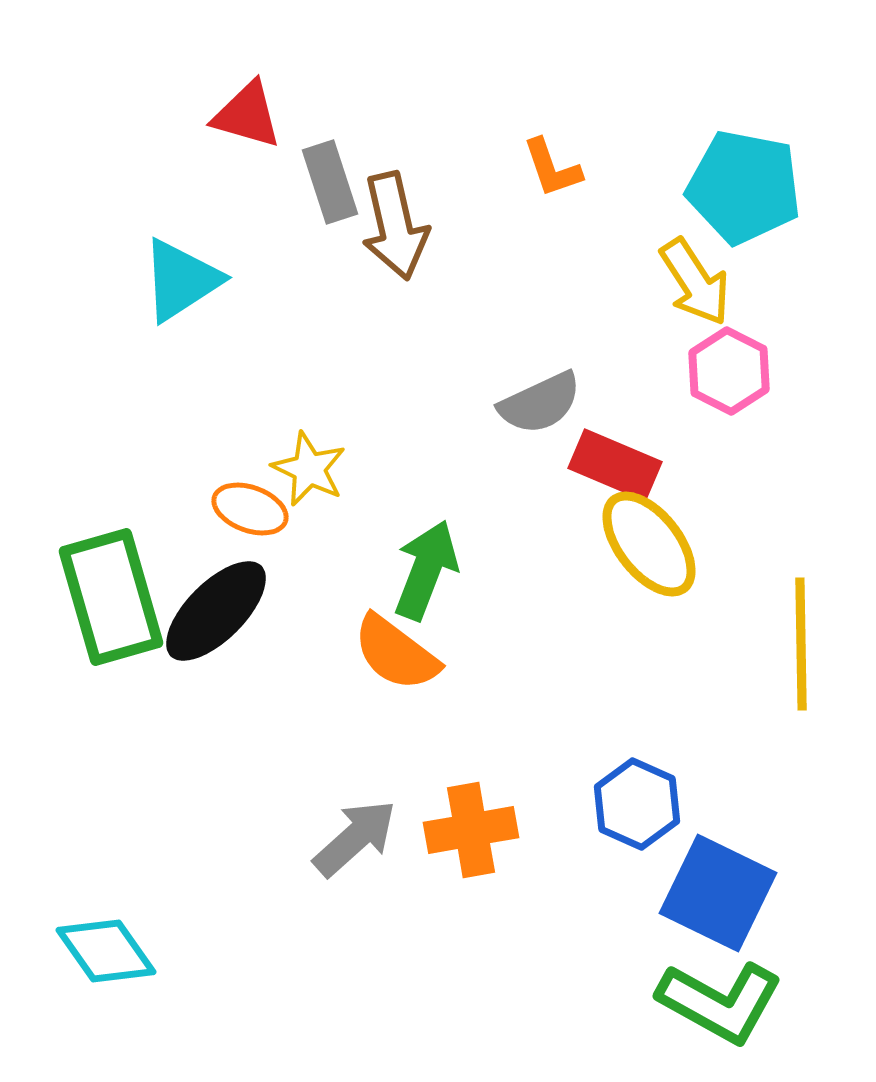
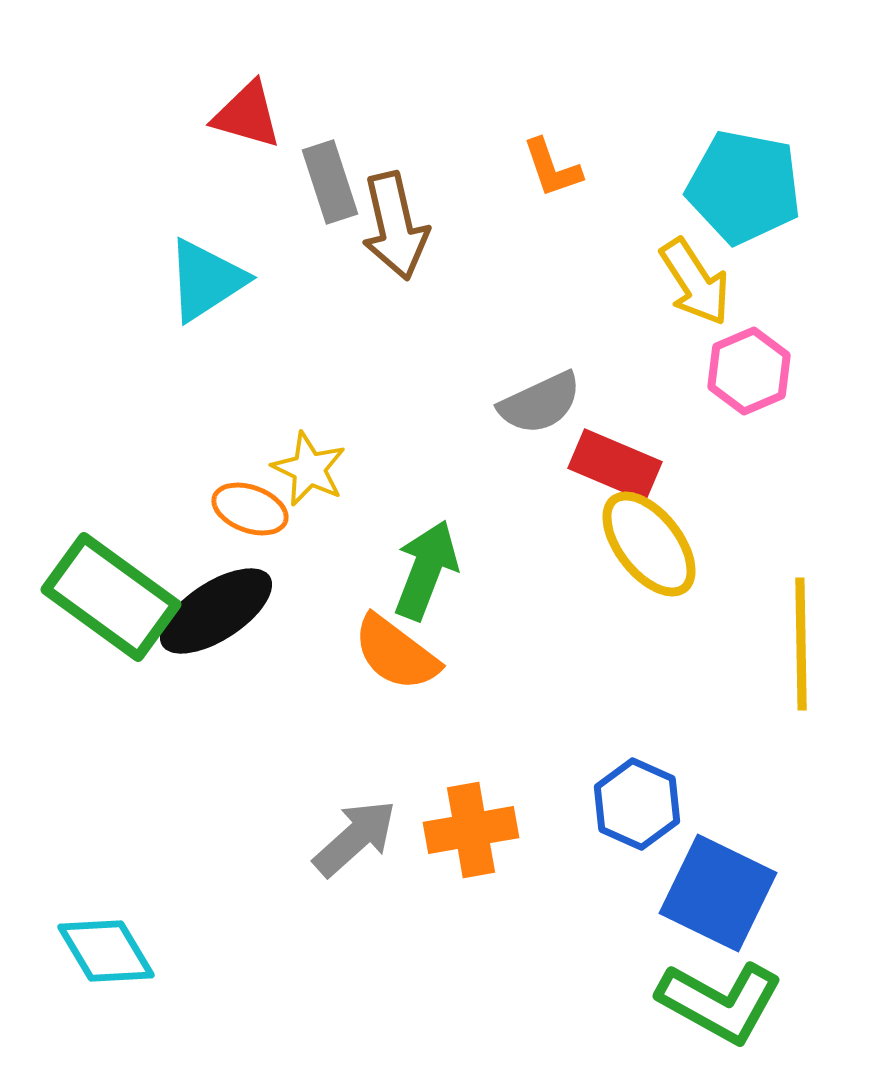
cyan triangle: moved 25 px right
pink hexagon: moved 20 px right; rotated 10 degrees clockwise
green rectangle: rotated 38 degrees counterclockwise
black ellipse: rotated 12 degrees clockwise
cyan diamond: rotated 4 degrees clockwise
